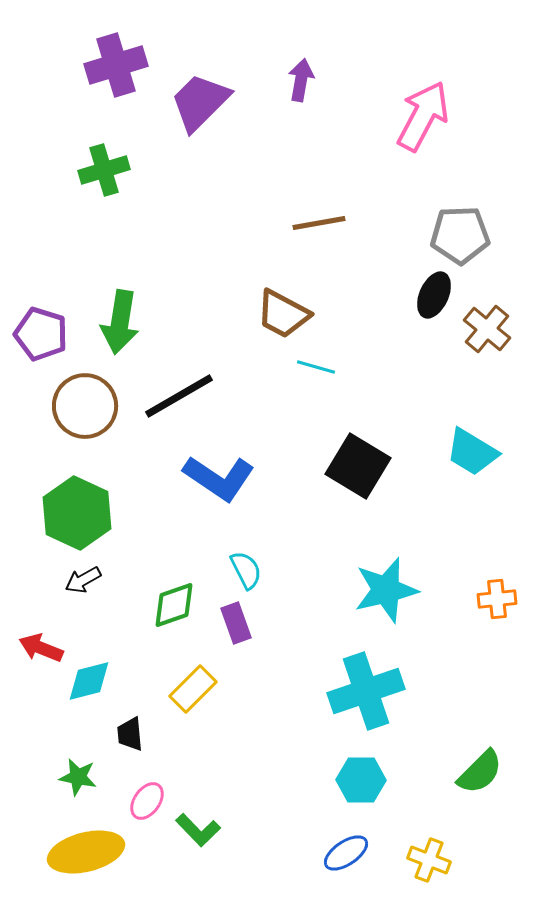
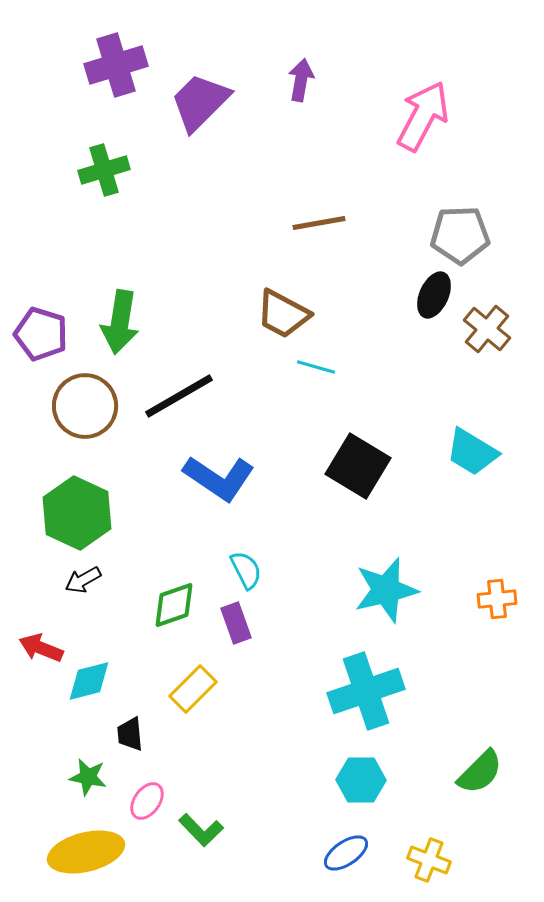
green star: moved 10 px right
green L-shape: moved 3 px right
